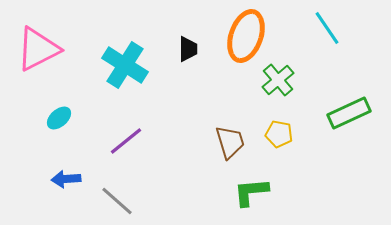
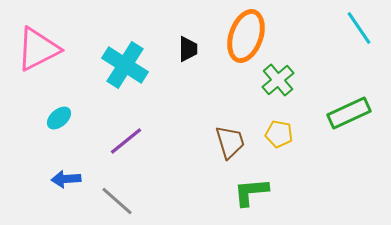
cyan line: moved 32 px right
